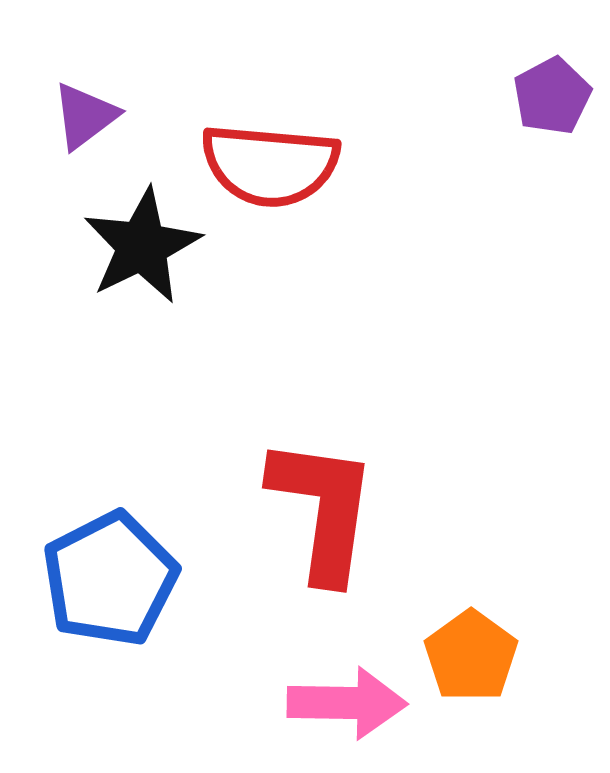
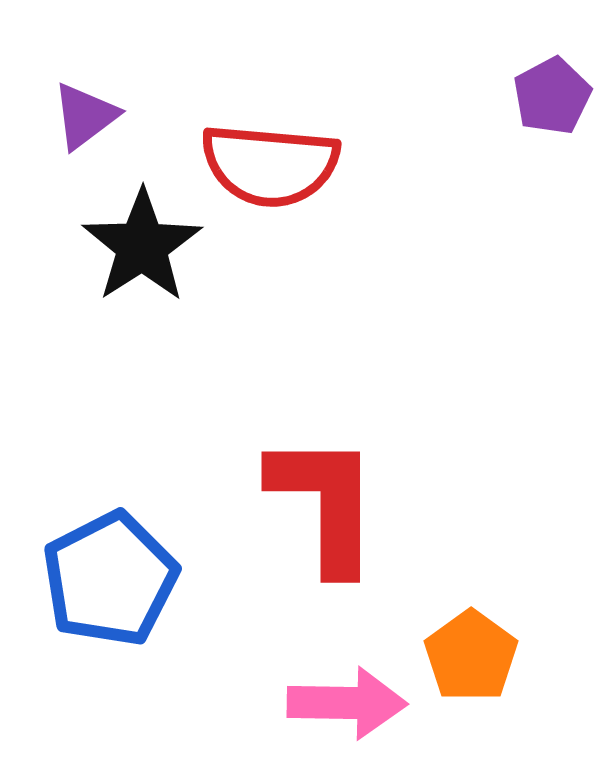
black star: rotated 7 degrees counterclockwise
red L-shape: moved 2 px right, 6 px up; rotated 8 degrees counterclockwise
